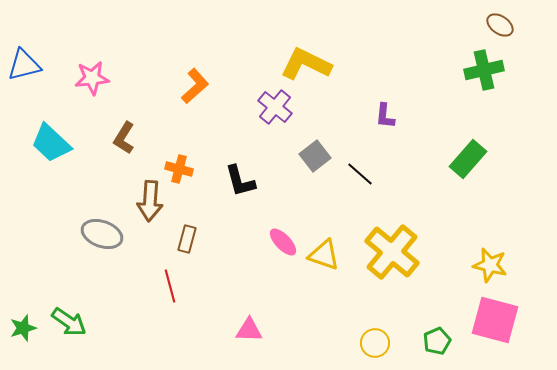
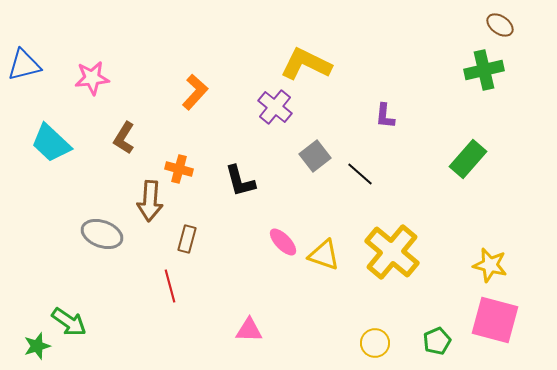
orange L-shape: moved 6 px down; rotated 6 degrees counterclockwise
green star: moved 14 px right, 18 px down
